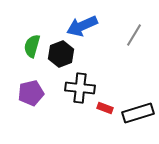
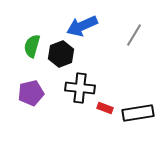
black rectangle: rotated 8 degrees clockwise
